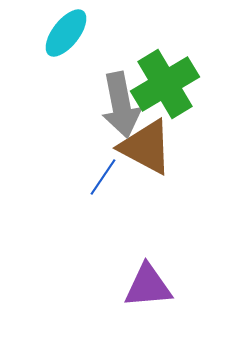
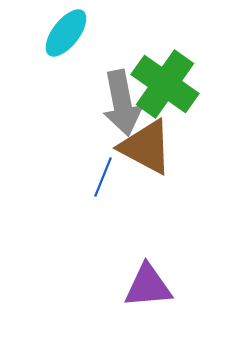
green cross: rotated 24 degrees counterclockwise
gray arrow: moved 1 px right, 2 px up
blue line: rotated 12 degrees counterclockwise
